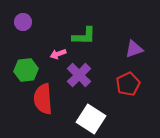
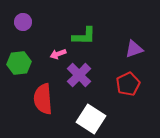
green hexagon: moved 7 px left, 7 px up
